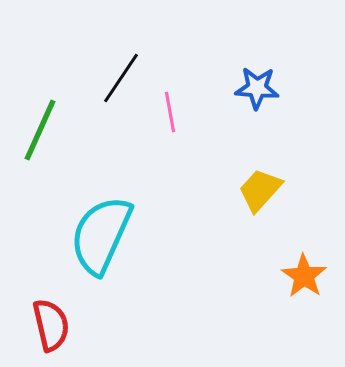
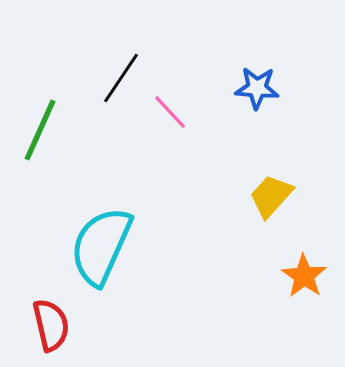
pink line: rotated 33 degrees counterclockwise
yellow trapezoid: moved 11 px right, 6 px down
cyan semicircle: moved 11 px down
